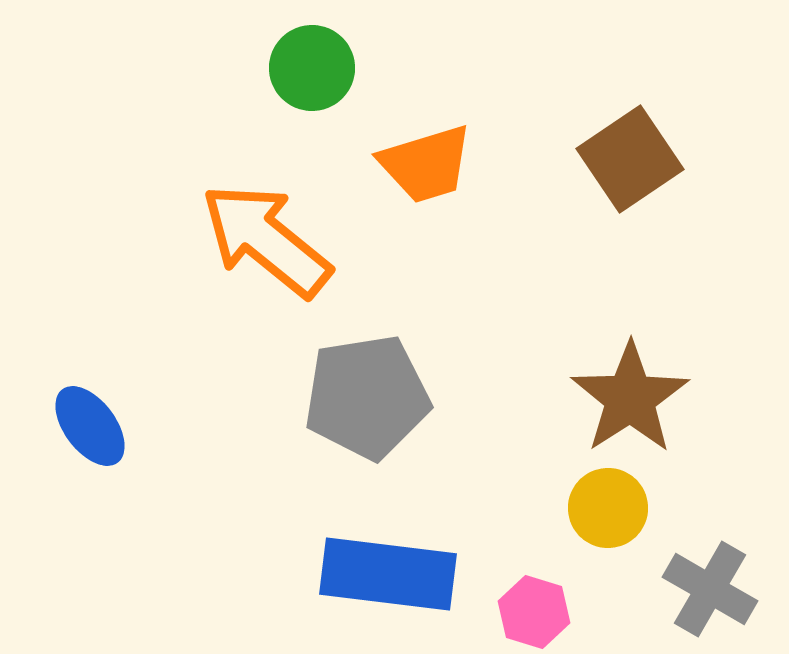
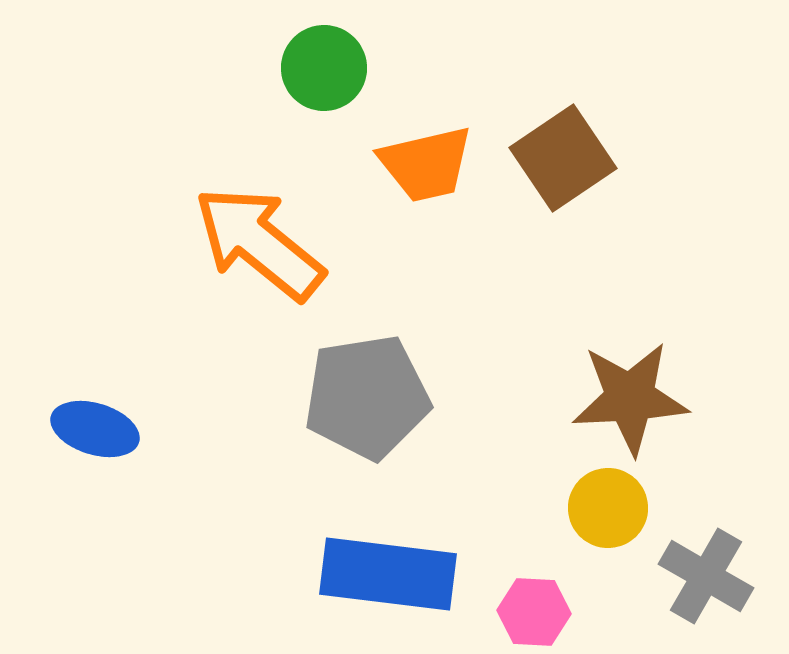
green circle: moved 12 px right
brown square: moved 67 px left, 1 px up
orange trapezoid: rotated 4 degrees clockwise
orange arrow: moved 7 px left, 3 px down
brown star: rotated 30 degrees clockwise
blue ellipse: moved 5 px right, 3 px down; rotated 36 degrees counterclockwise
gray cross: moved 4 px left, 13 px up
pink hexagon: rotated 14 degrees counterclockwise
